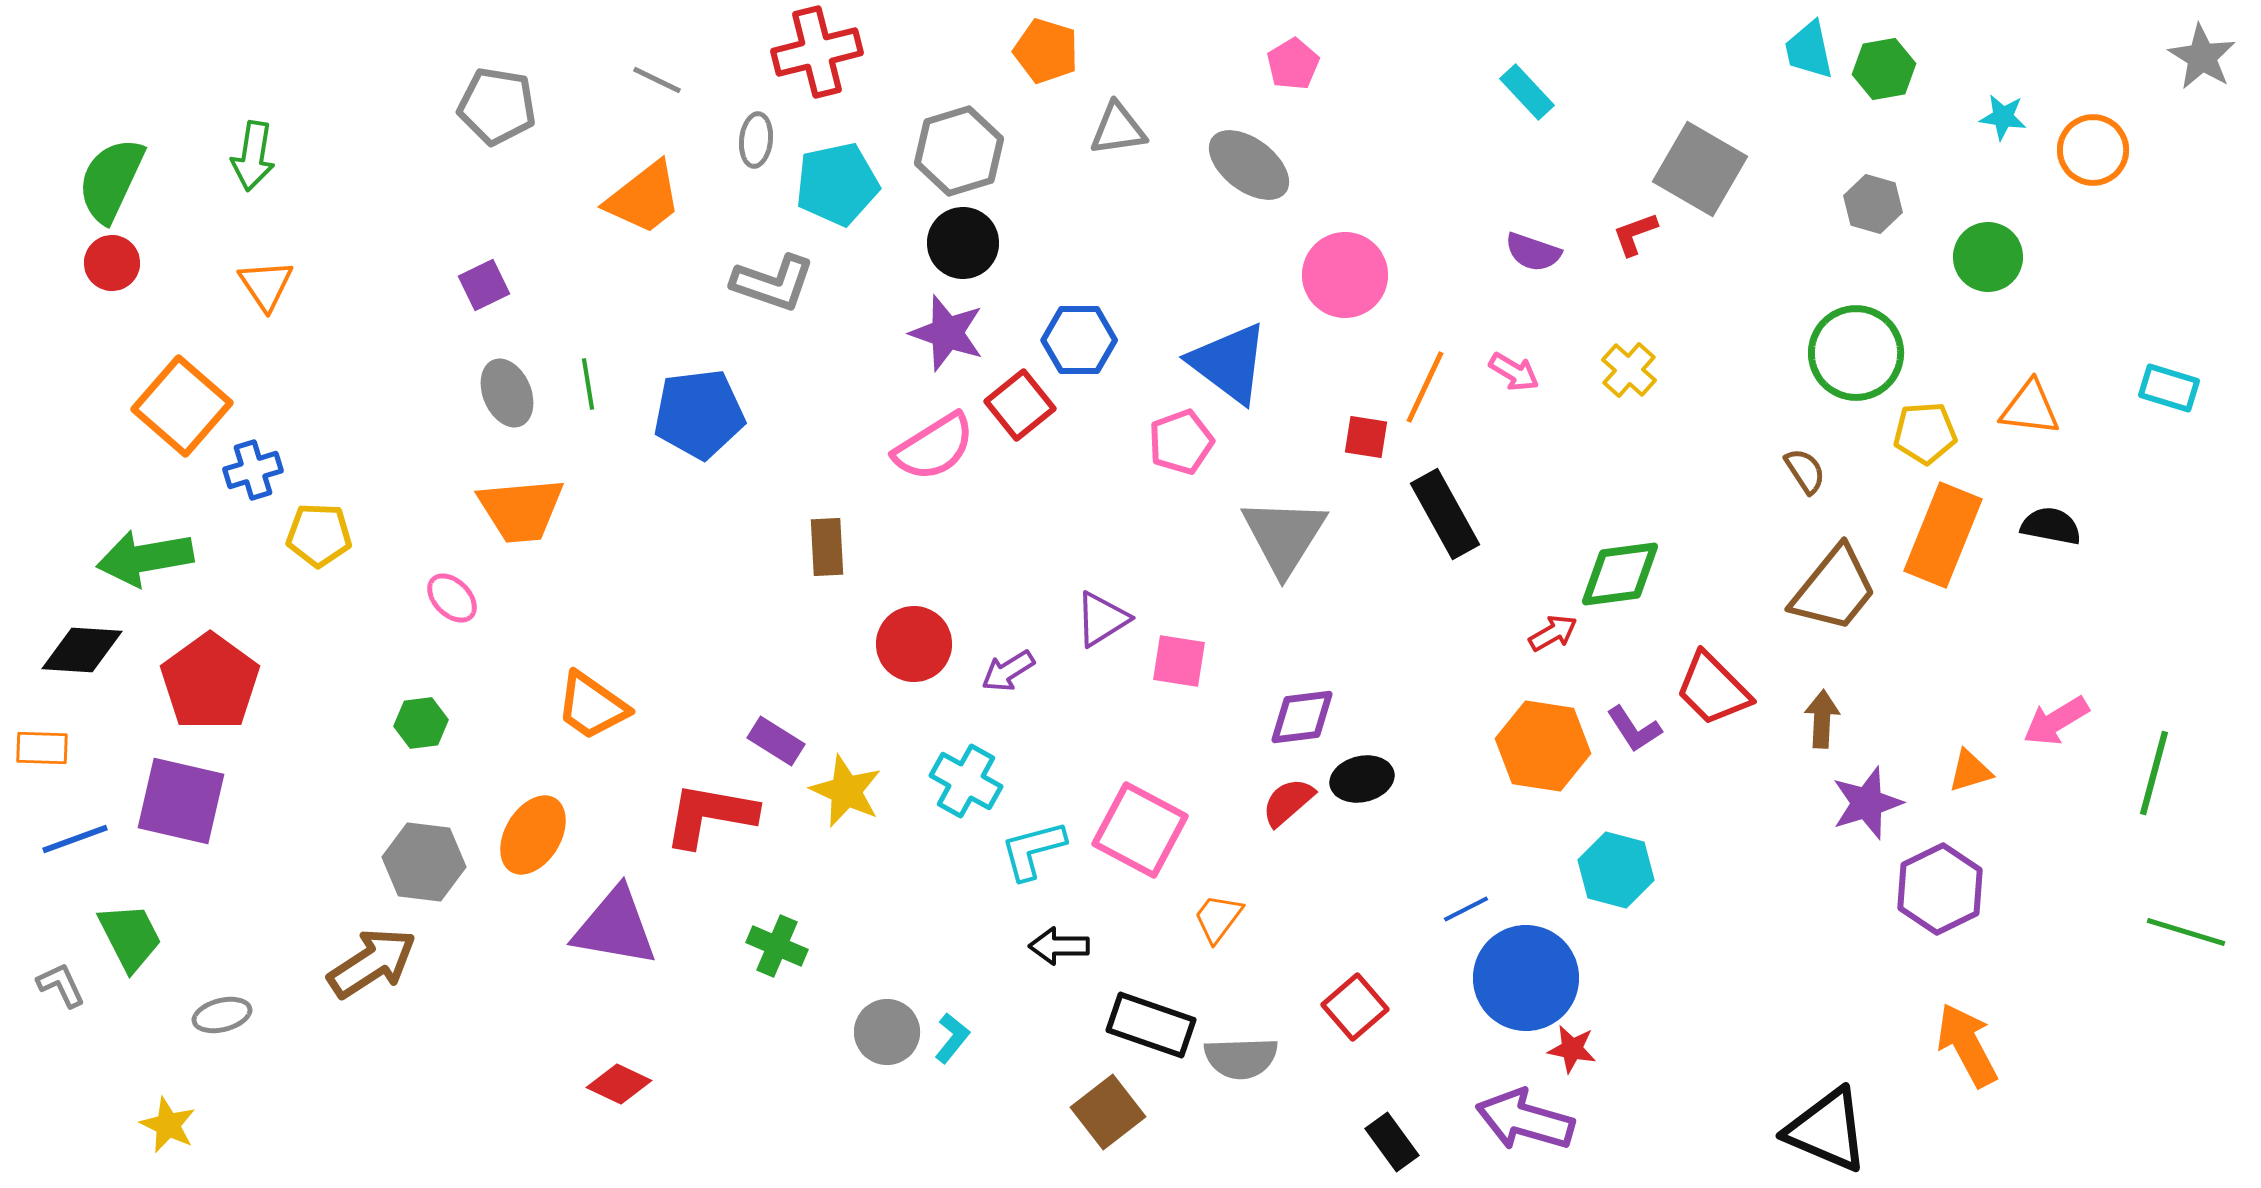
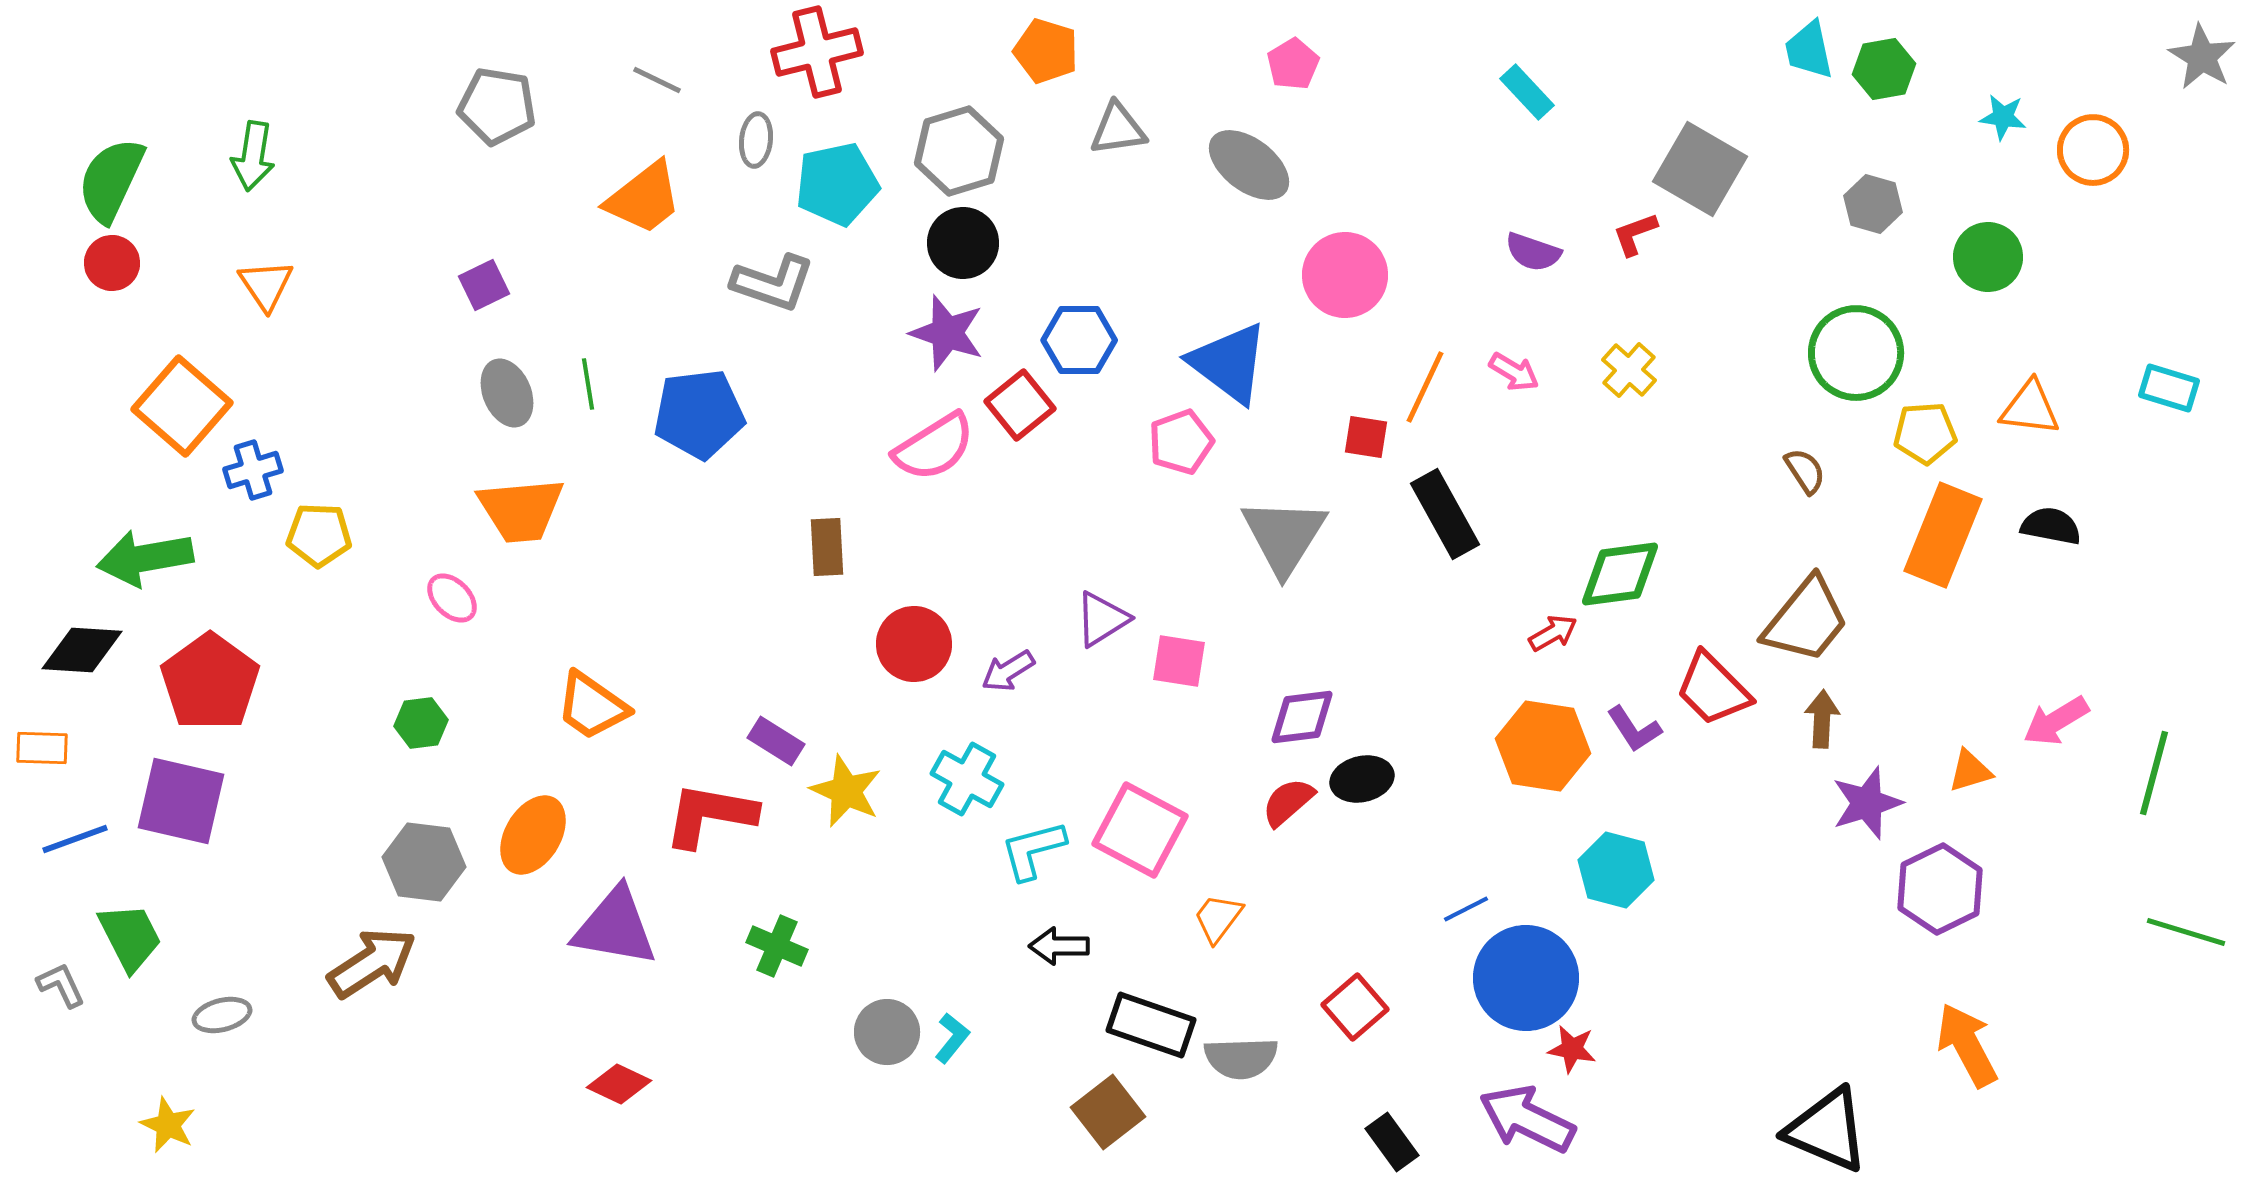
brown trapezoid at (1834, 589): moved 28 px left, 31 px down
cyan cross at (966, 781): moved 1 px right, 2 px up
purple arrow at (1525, 1120): moved 2 px right, 1 px up; rotated 10 degrees clockwise
